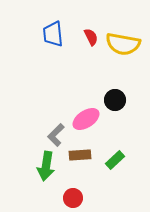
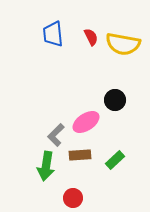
pink ellipse: moved 3 px down
